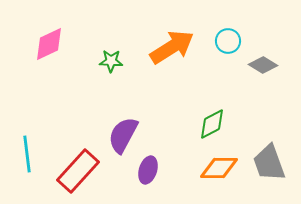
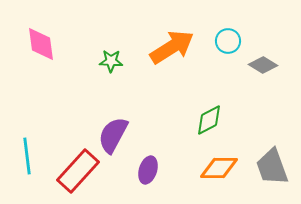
pink diamond: moved 8 px left; rotated 72 degrees counterclockwise
green diamond: moved 3 px left, 4 px up
purple semicircle: moved 10 px left
cyan line: moved 2 px down
gray trapezoid: moved 3 px right, 4 px down
